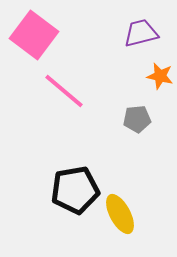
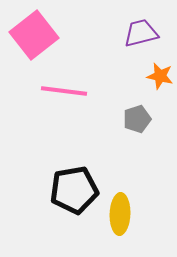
pink square: rotated 15 degrees clockwise
pink line: rotated 33 degrees counterclockwise
gray pentagon: rotated 12 degrees counterclockwise
black pentagon: moved 1 px left
yellow ellipse: rotated 30 degrees clockwise
